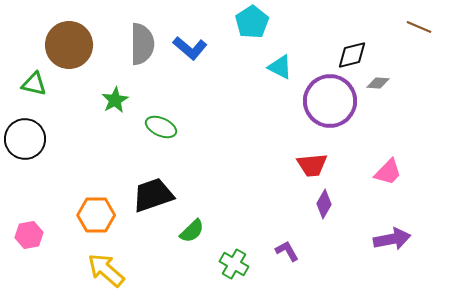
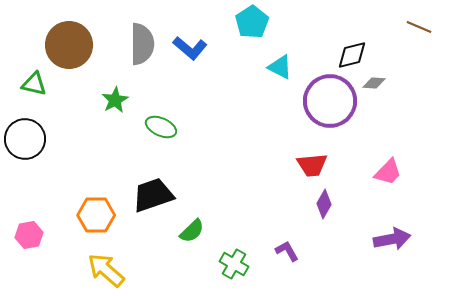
gray diamond: moved 4 px left
